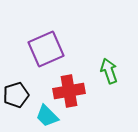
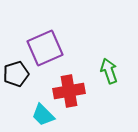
purple square: moved 1 px left, 1 px up
black pentagon: moved 21 px up
cyan trapezoid: moved 4 px left, 1 px up
